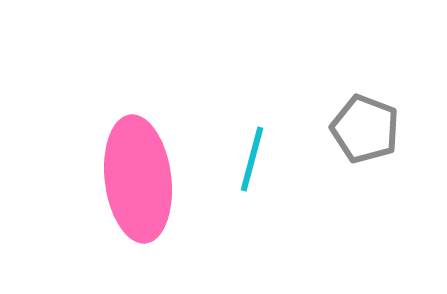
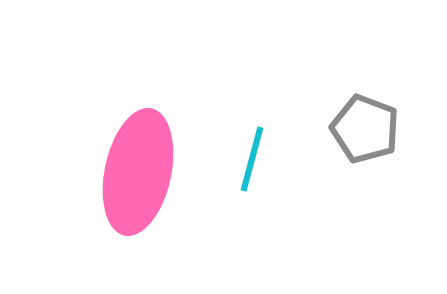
pink ellipse: moved 7 px up; rotated 19 degrees clockwise
